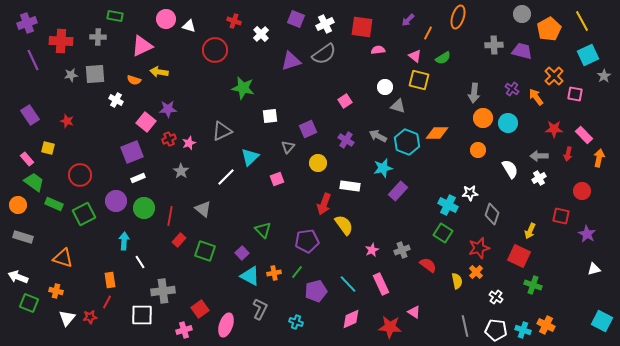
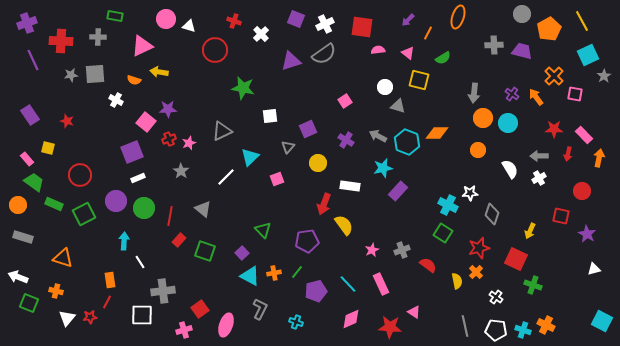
pink triangle at (415, 56): moved 7 px left, 3 px up
purple cross at (512, 89): moved 5 px down
red square at (519, 256): moved 3 px left, 3 px down
